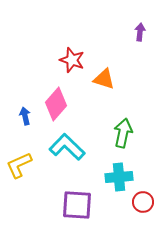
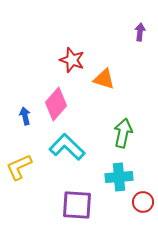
yellow L-shape: moved 2 px down
